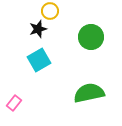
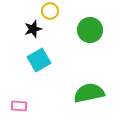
black star: moved 5 px left
green circle: moved 1 px left, 7 px up
pink rectangle: moved 5 px right, 3 px down; rotated 56 degrees clockwise
